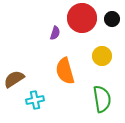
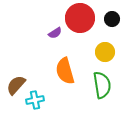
red circle: moved 2 px left
purple semicircle: rotated 40 degrees clockwise
yellow circle: moved 3 px right, 4 px up
brown semicircle: moved 2 px right, 6 px down; rotated 15 degrees counterclockwise
green semicircle: moved 14 px up
